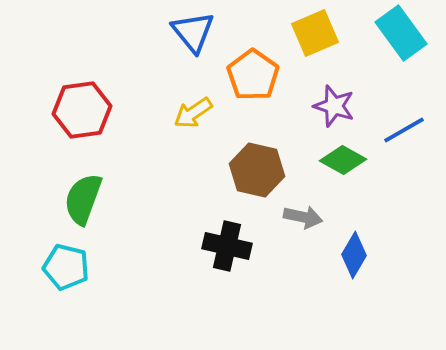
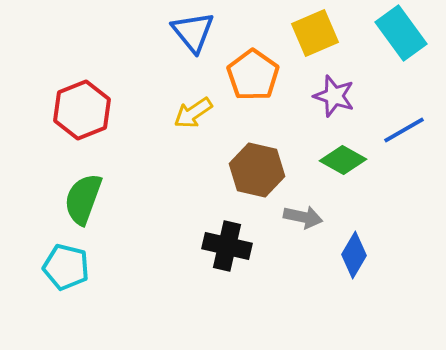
purple star: moved 10 px up
red hexagon: rotated 14 degrees counterclockwise
